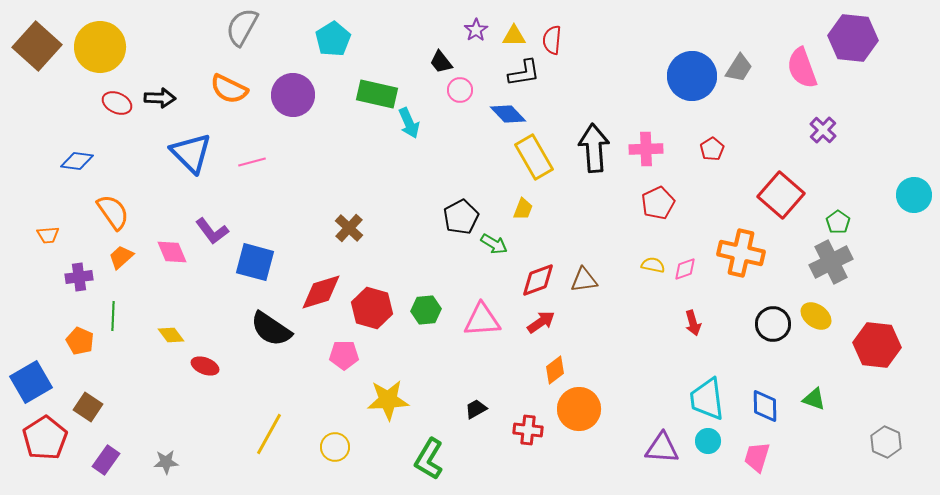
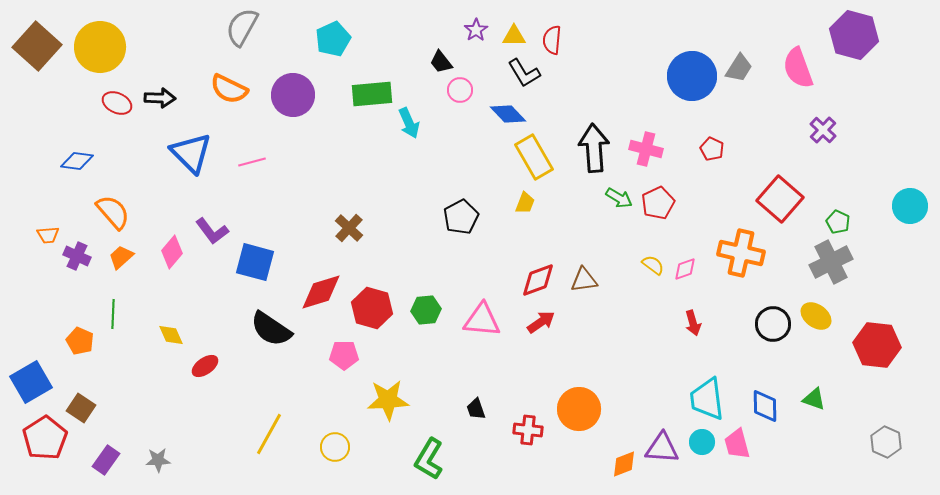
purple hexagon at (853, 38): moved 1 px right, 3 px up; rotated 9 degrees clockwise
cyan pentagon at (333, 39): rotated 8 degrees clockwise
pink semicircle at (802, 68): moved 4 px left
black L-shape at (524, 73): rotated 68 degrees clockwise
green rectangle at (377, 94): moved 5 px left; rotated 18 degrees counterclockwise
pink cross at (646, 149): rotated 16 degrees clockwise
red pentagon at (712, 149): rotated 15 degrees counterclockwise
red square at (781, 195): moved 1 px left, 4 px down
cyan circle at (914, 195): moved 4 px left, 11 px down
yellow trapezoid at (523, 209): moved 2 px right, 6 px up
orange semicircle at (113, 212): rotated 6 degrees counterclockwise
green pentagon at (838, 222): rotated 10 degrees counterclockwise
green arrow at (494, 244): moved 125 px right, 46 px up
pink diamond at (172, 252): rotated 64 degrees clockwise
yellow semicircle at (653, 265): rotated 25 degrees clockwise
purple cross at (79, 277): moved 2 px left, 21 px up; rotated 32 degrees clockwise
green line at (113, 316): moved 2 px up
pink triangle at (482, 320): rotated 9 degrees clockwise
yellow diamond at (171, 335): rotated 12 degrees clockwise
red ellipse at (205, 366): rotated 56 degrees counterclockwise
orange diamond at (555, 370): moved 69 px right, 94 px down; rotated 16 degrees clockwise
brown square at (88, 407): moved 7 px left, 1 px down
black trapezoid at (476, 409): rotated 80 degrees counterclockwise
cyan circle at (708, 441): moved 6 px left, 1 px down
pink trapezoid at (757, 457): moved 20 px left, 13 px up; rotated 32 degrees counterclockwise
gray star at (166, 462): moved 8 px left, 2 px up
